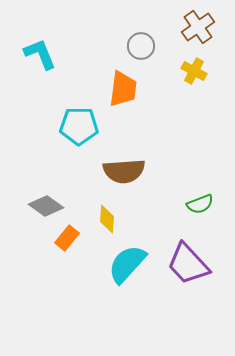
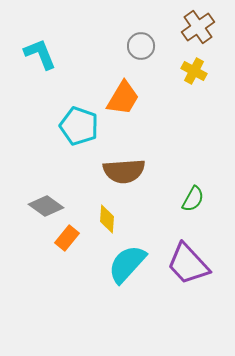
orange trapezoid: moved 9 px down; rotated 24 degrees clockwise
cyan pentagon: rotated 18 degrees clockwise
green semicircle: moved 7 px left, 5 px up; rotated 40 degrees counterclockwise
